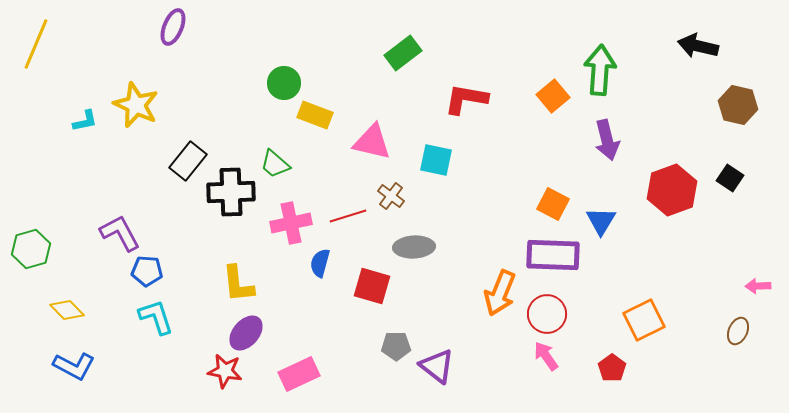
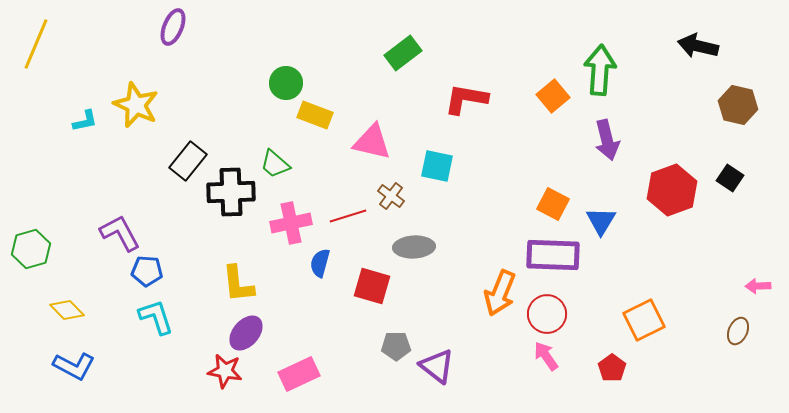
green circle at (284, 83): moved 2 px right
cyan square at (436, 160): moved 1 px right, 6 px down
